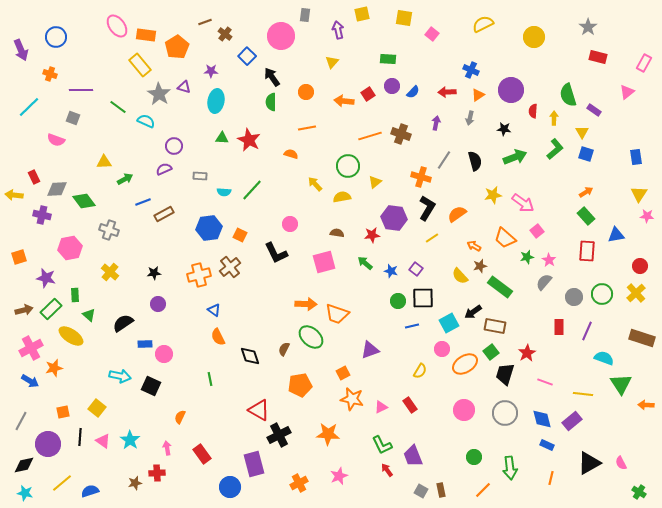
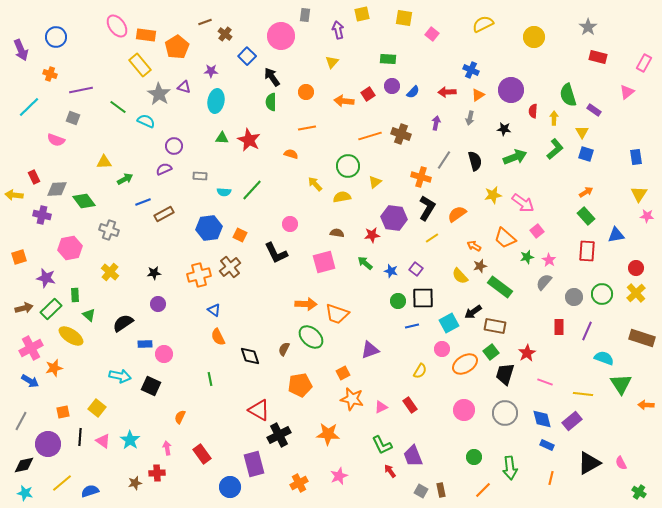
purple line at (81, 90): rotated 10 degrees counterclockwise
red circle at (640, 266): moved 4 px left, 2 px down
brown arrow at (24, 310): moved 2 px up
red arrow at (387, 470): moved 3 px right, 1 px down
